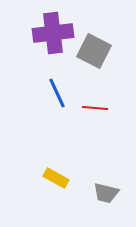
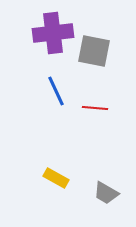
gray square: rotated 16 degrees counterclockwise
blue line: moved 1 px left, 2 px up
gray trapezoid: rotated 16 degrees clockwise
